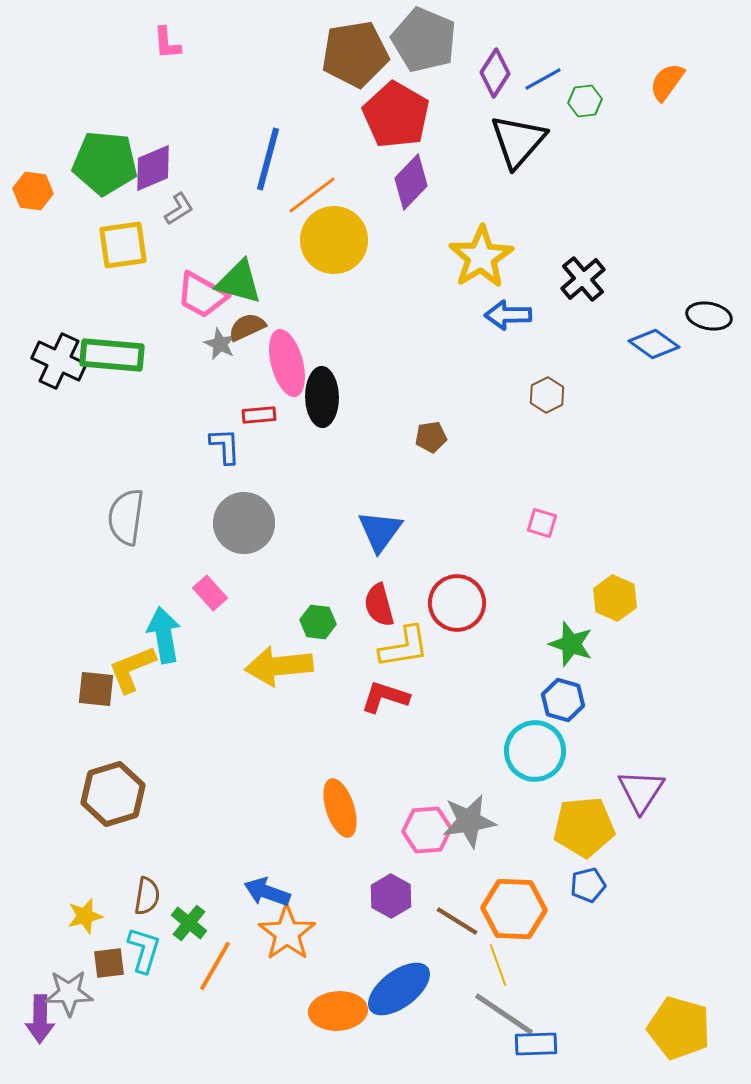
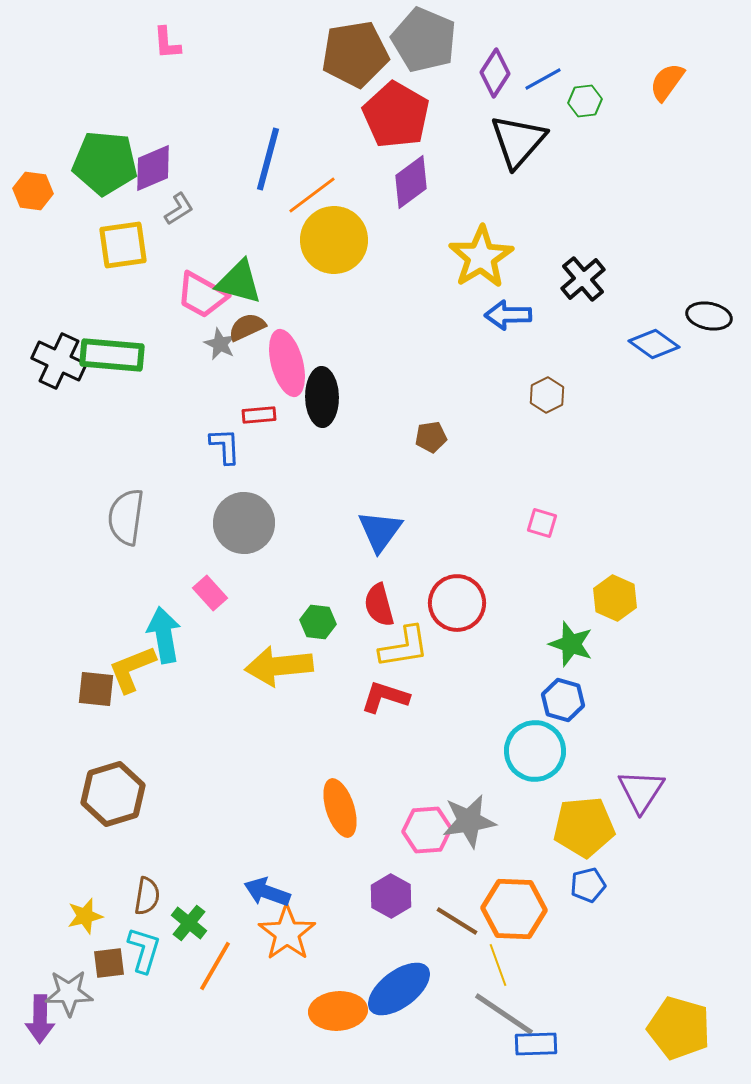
purple diamond at (411, 182): rotated 10 degrees clockwise
